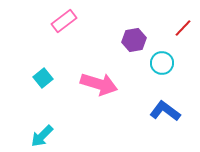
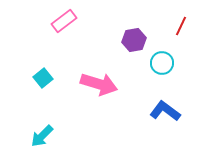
red line: moved 2 px left, 2 px up; rotated 18 degrees counterclockwise
